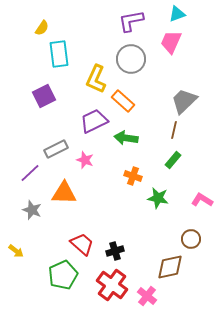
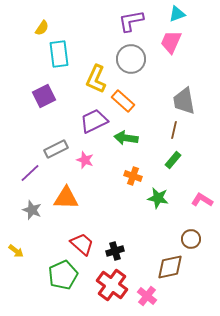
gray trapezoid: rotated 56 degrees counterclockwise
orange triangle: moved 2 px right, 5 px down
